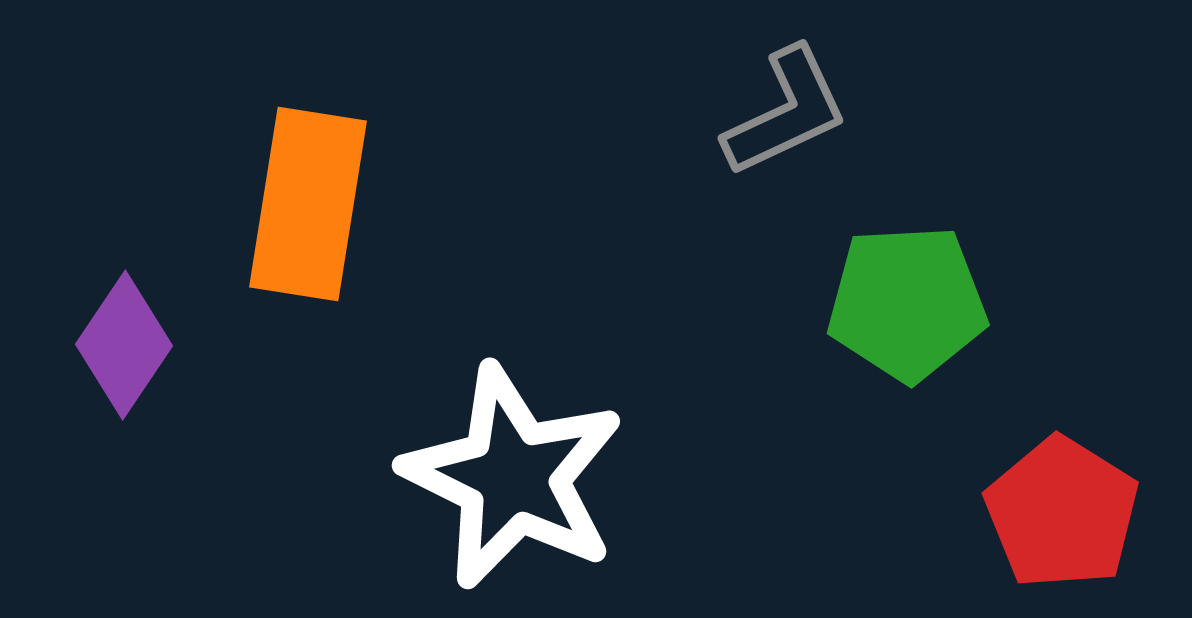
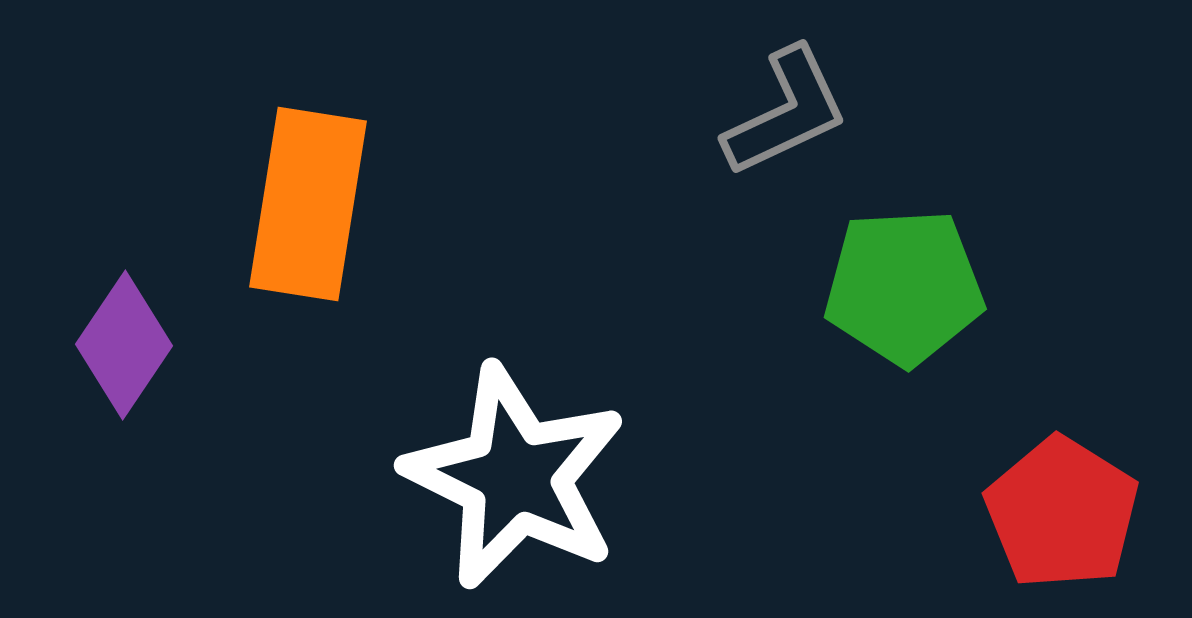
green pentagon: moved 3 px left, 16 px up
white star: moved 2 px right
